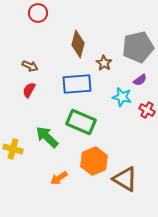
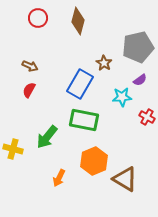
red circle: moved 5 px down
brown diamond: moved 23 px up
blue rectangle: moved 3 px right; rotated 56 degrees counterclockwise
cyan star: rotated 18 degrees counterclockwise
red cross: moved 7 px down
green rectangle: moved 3 px right, 2 px up; rotated 12 degrees counterclockwise
green arrow: rotated 95 degrees counterclockwise
orange arrow: rotated 30 degrees counterclockwise
